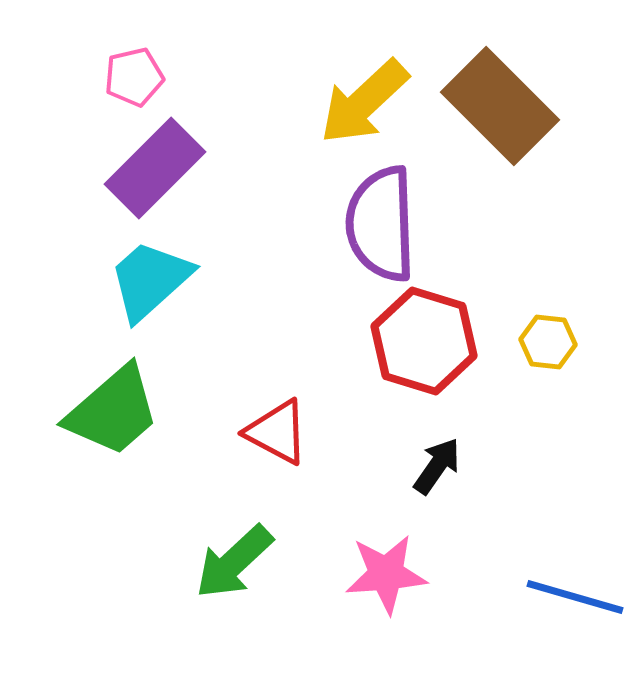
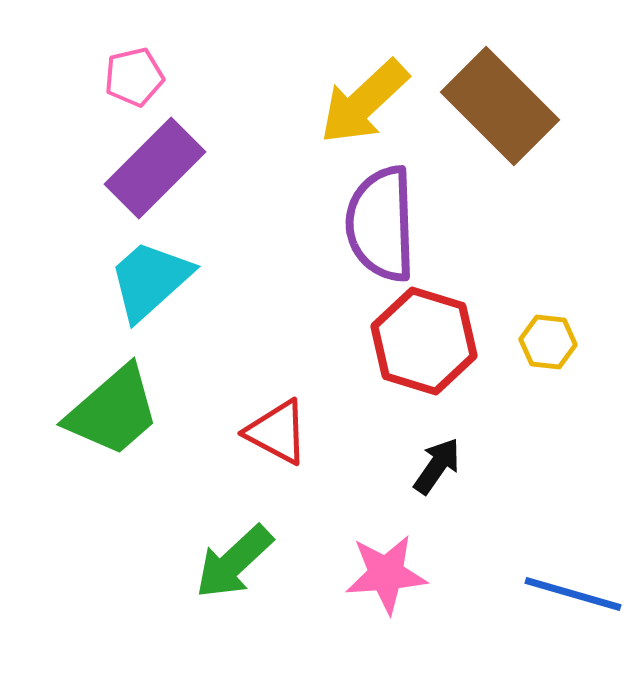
blue line: moved 2 px left, 3 px up
